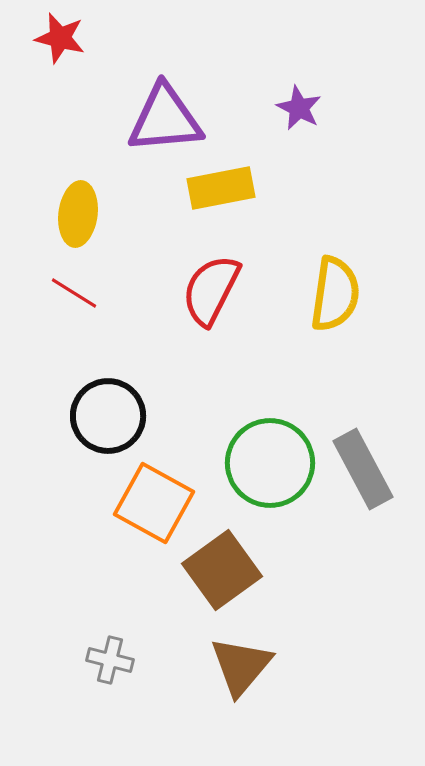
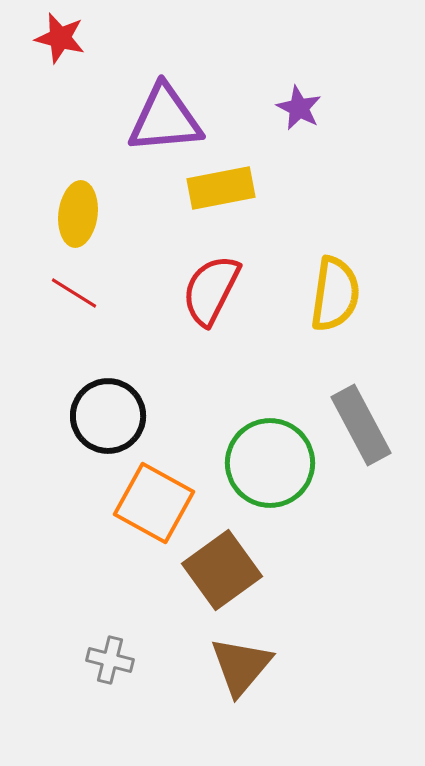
gray rectangle: moved 2 px left, 44 px up
